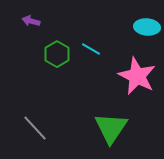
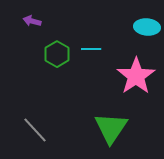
purple arrow: moved 1 px right
cyan line: rotated 30 degrees counterclockwise
pink star: moved 1 px left; rotated 12 degrees clockwise
gray line: moved 2 px down
